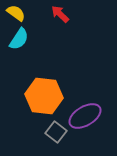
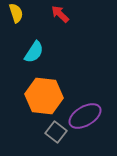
yellow semicircle: rotated 36 degrees clockwise
cyan semicircle: moved 15 px right, 13 px down
